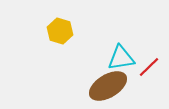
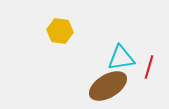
yellow hexagon: rotated 10 degrees counterclockwise
red line: rotated 30 degrees counterclockwise
